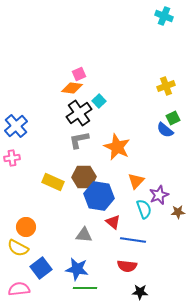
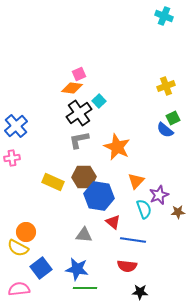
orange circle: moved 5 px down
